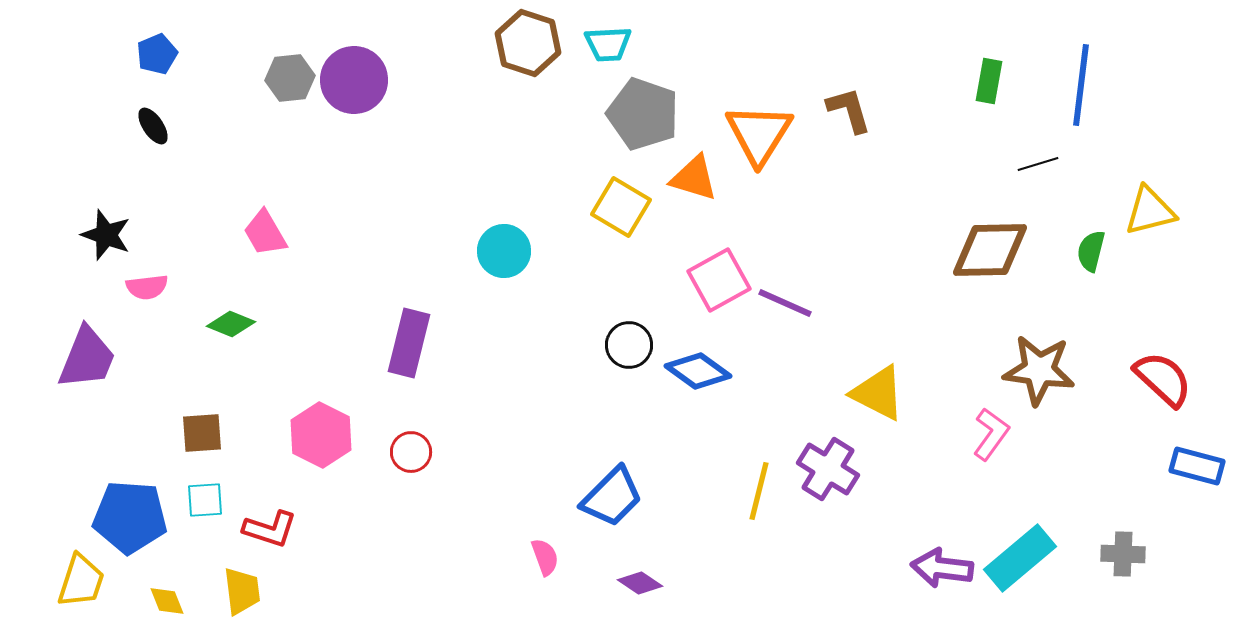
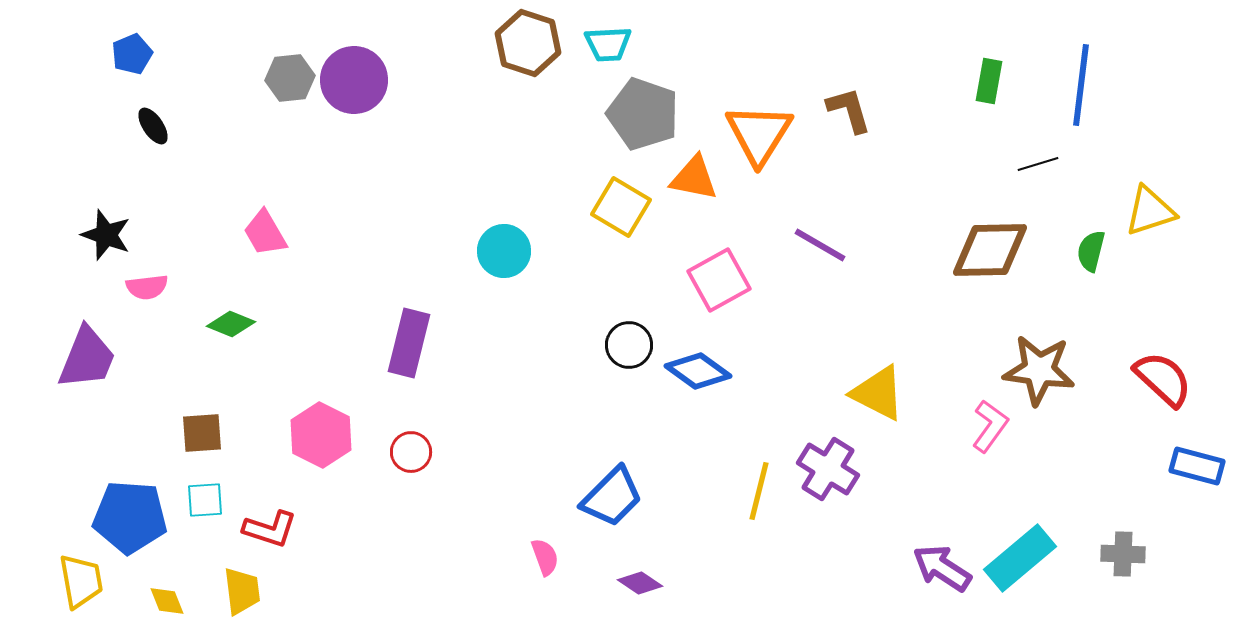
blue pentagon at (157, 54): moved 25 px left
orange triangle at (694, 178): rotated 6 degrees counterclockwise
yellow triangle at (1150, 211): rotated 4 degrees counterclockwise
purple line at (785, 303): moved 35 px right, 58 px up; rotated 6 degrees clockwise
pink L-shape at (991, 434): moved 1 px left, 8 px up
purple arrow at (942, 568): rotated 26 degrees clockwise
yellow trapezoid at (81, 581): rotated 28 degrees counterclockwise
